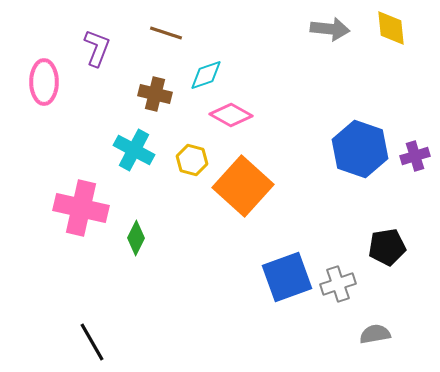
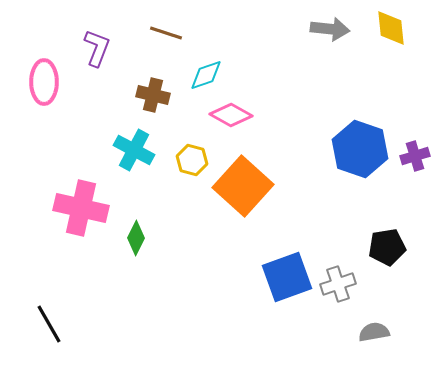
brown cross: moved 2 px left, 1 px down
gray semicircle: moved 1 px left, 2 px up
black line: moved 43 px left, 18 px up
